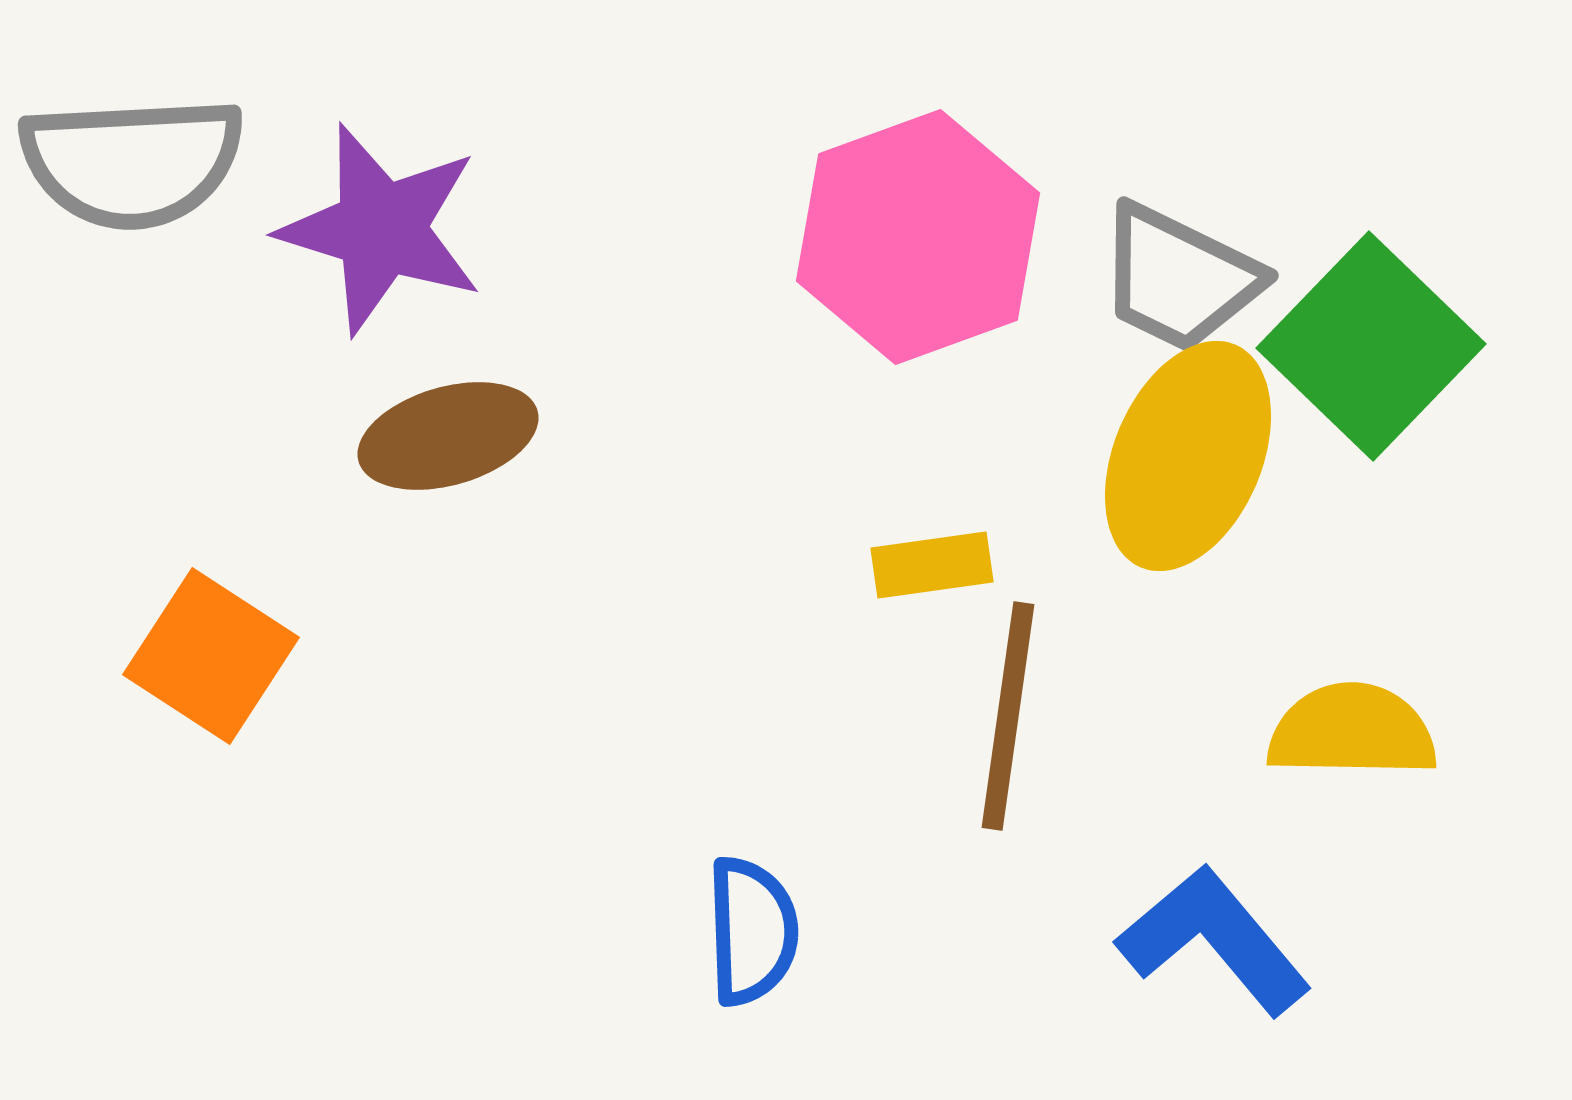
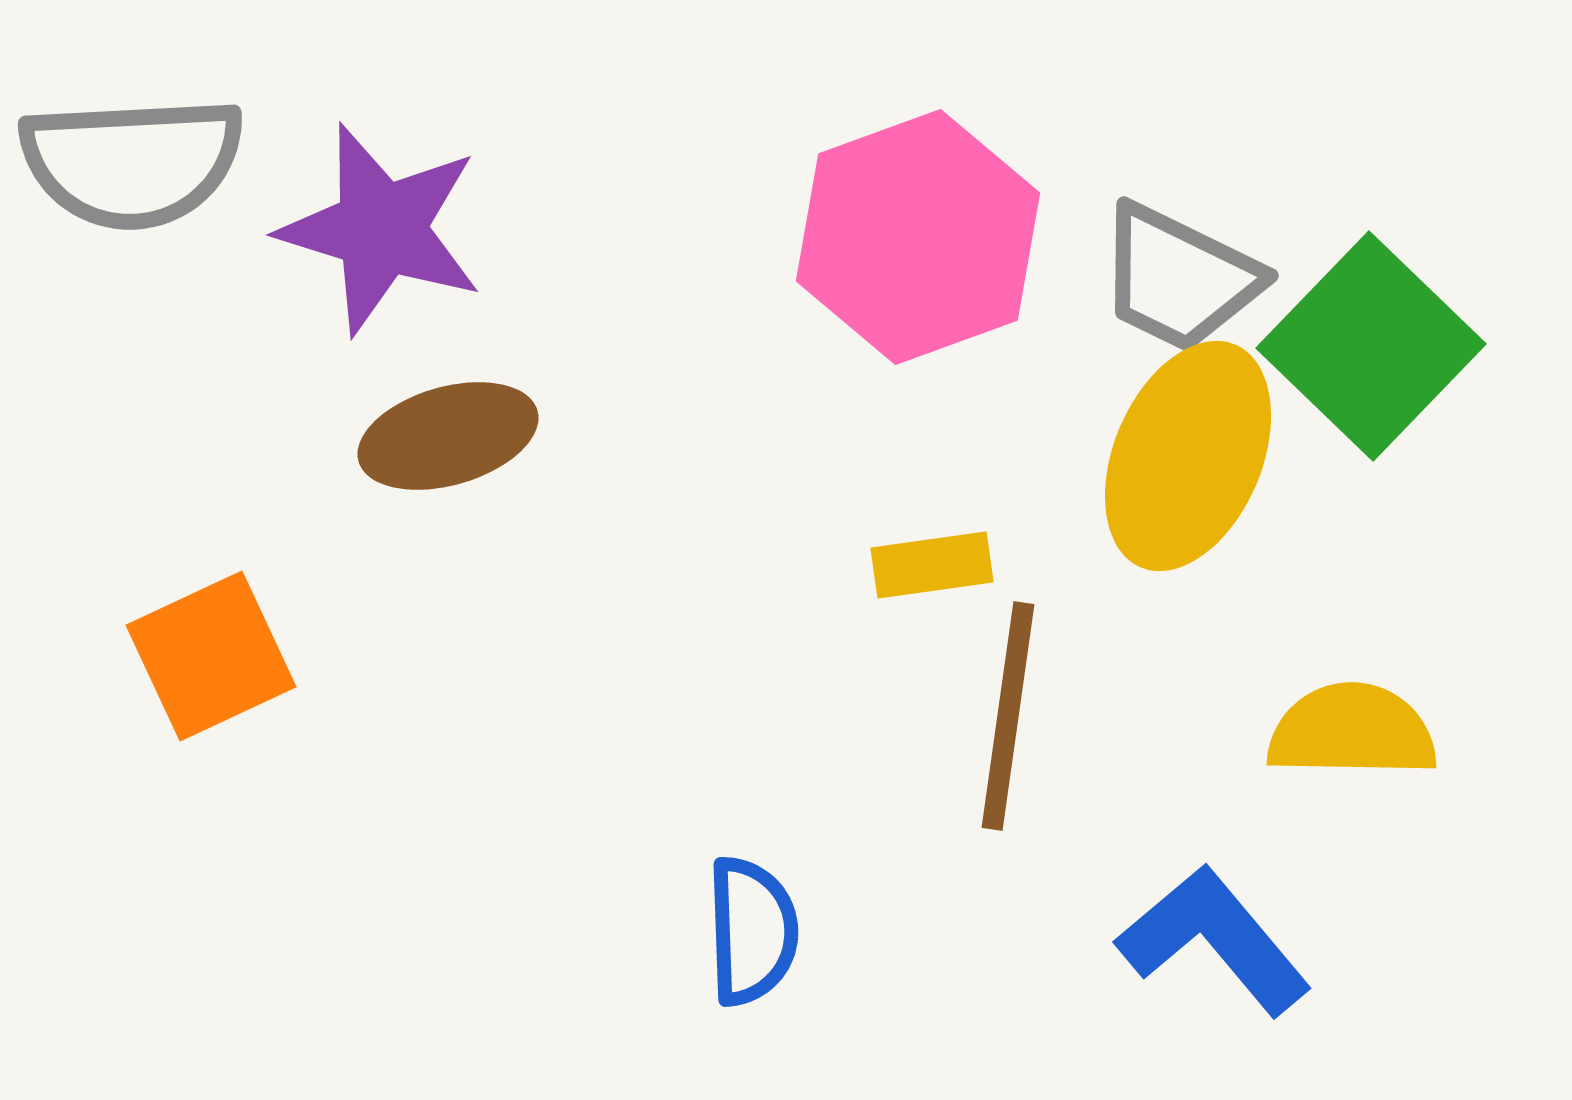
orange square: rotated 32 degrees clockwise
